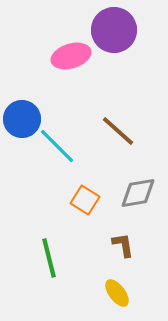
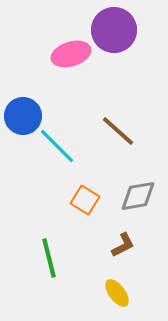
pink ellipse: moved 2 px up
blue circle: moved 1 px right, 3 px up
gray diamond: moved 3 px down
brown L-shape: rotated 72 degrees clockwise
